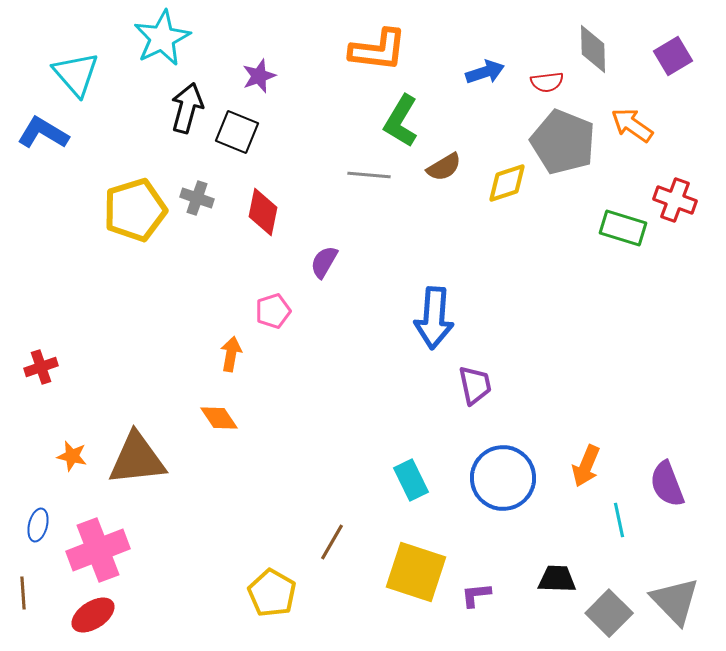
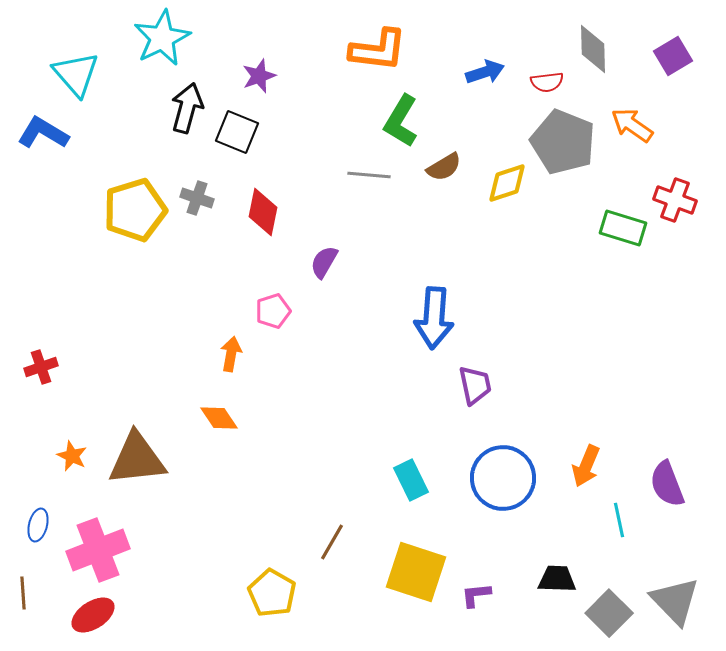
orange star at (72, 456): rotated 12 degrees clockwise
